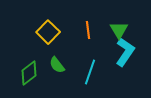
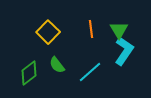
orange line: moved 3 px right, 1 px up
cyan L-shape: moved 1 px left, 1 px up
cyan line: rotated 30 degrees clockwise
